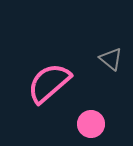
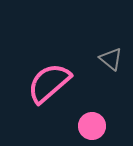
pink circle: moved 1 px right, 2 px down
